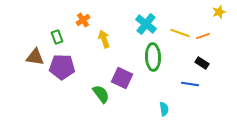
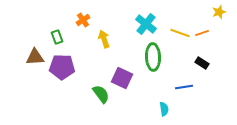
orange line: moved 1 px left, 3 px up
brown triangle: rotated 12 degrees counterclockwise
blue line: moved 6 px left, 3 px down; rotated 18 degrees counterclockwise
